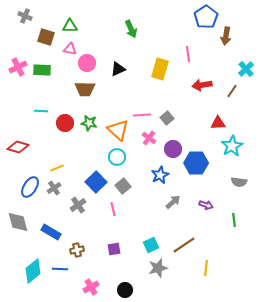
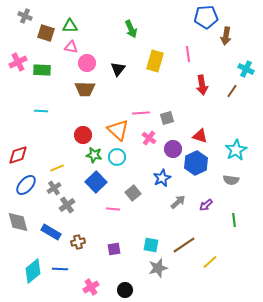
blue pentagon at (206, 17): rotated 30 degrees clockwise
brown square at (46, 37): moved 4 px up
pink triangle at (70, 49): moved 1 px right, 2 px up
pink cross at (18, 67): moved 5 px up
black triangle at (118, 69): rotated 28 degrees counterclockwise
yellow rectangle at (160, 69): moved 5 px left, 8 px up
cyan cross at (246, 69): rotated 21 degrees counterclockwise
red arrow at (202, 85): rotated 90 degrees counterclockwise
pink line at (142, 115): moved 1 px left, 2 px up
gray square at (167, 118): rotated 24 degrees clockwise
red circle at (65, 123): moved 18 px right, 12 px down
green star at (89, 123): moved 5 px right, 32 px down
red triangle at (218, 123): moved 18 px left, 13 px down; rotated 21 degrees clockwise
cyan star at (232, 146): moved 4 px right, 4 px down
red diamond at (18, 147): moved 8 px down; rotated 35 degrees counterclockwise
blue hexagon at (196, 163): rotated 25 degrees counterclockwise
blue star at (160, 175): moved 2 px right, 3 px down
gray semicircle at (239, 182): moved 8 px left, 2 px up
gray square at (123, 186): moved 10 px right, 7 px down
blue ellipse at (30, 187): moved 4 px left, 2 px up; rotated 10 degrees clockwise
gray arrow at (173, 202): moved 5 px right
gray cross at (78, 205): moved 11 px left
purple arrow at (206, 205): rotated 120 degrees clockwise
pink line at (113, 209): rotated 72 degrees counterclockwise
cyan square at (151, 245): rotated 35 degrees clockwise
brown cross at (77, 250): moved 1 px right, 8 px up
yellow line at (206, 268): moved 4 px right, 6 px up; rotated 42 degrees clockwise
